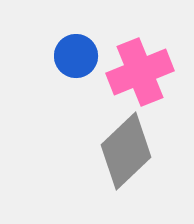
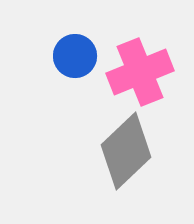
blue circle: moved 1 px left
